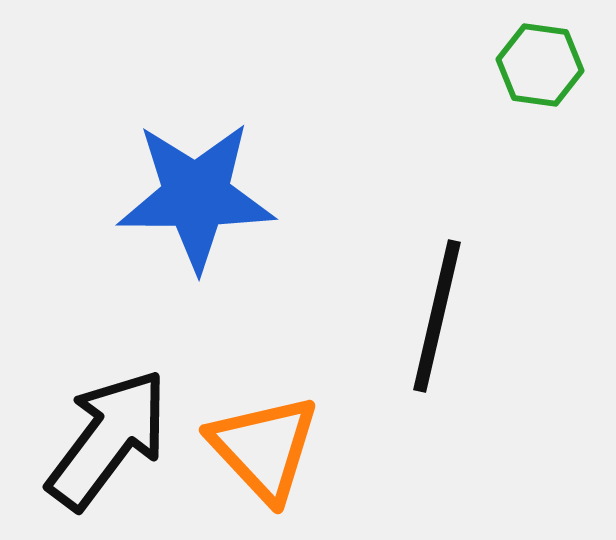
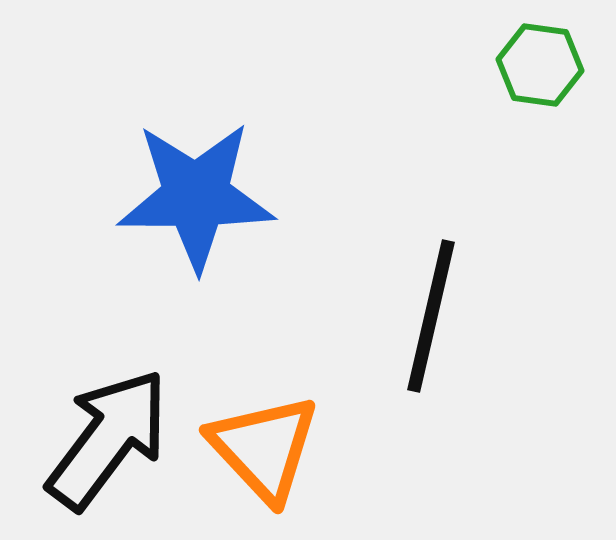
black line: moved 6 px left
